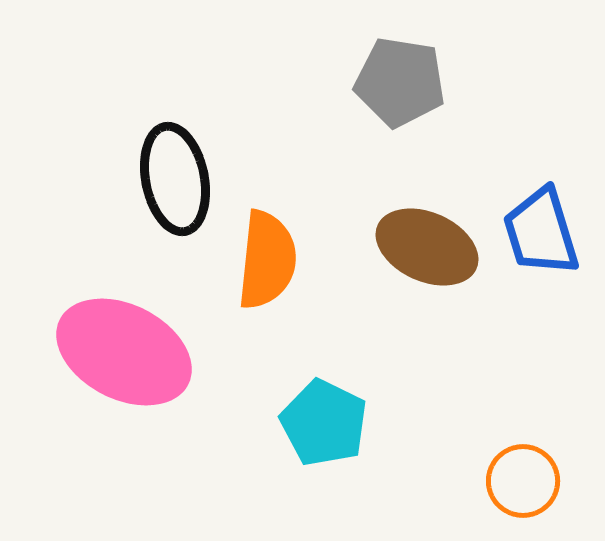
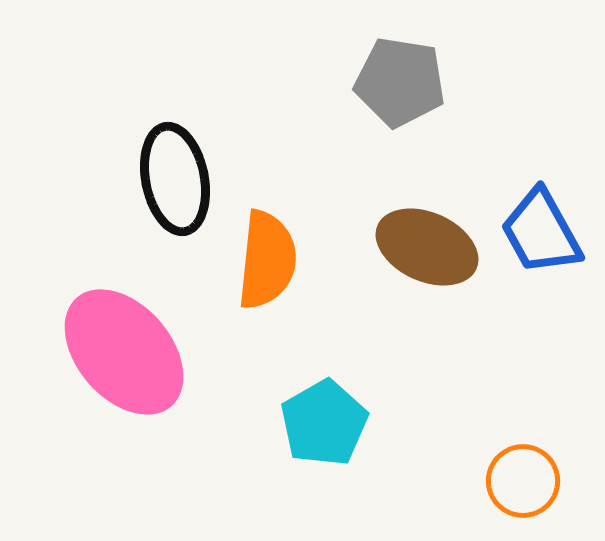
blue trapezoid: rotated 12 degrees counterclockwise
pink ellipse: rotated 22 degrees clockwise
cyan pentagon: rotated 16 degrees clockwise
